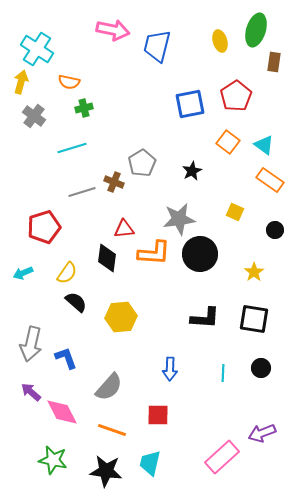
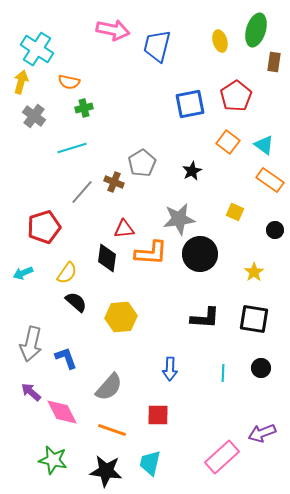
gray line at (82, 192): rotated 32 degrees counterclockwise
orange L-shape at (154, 253): moved 3 px left
